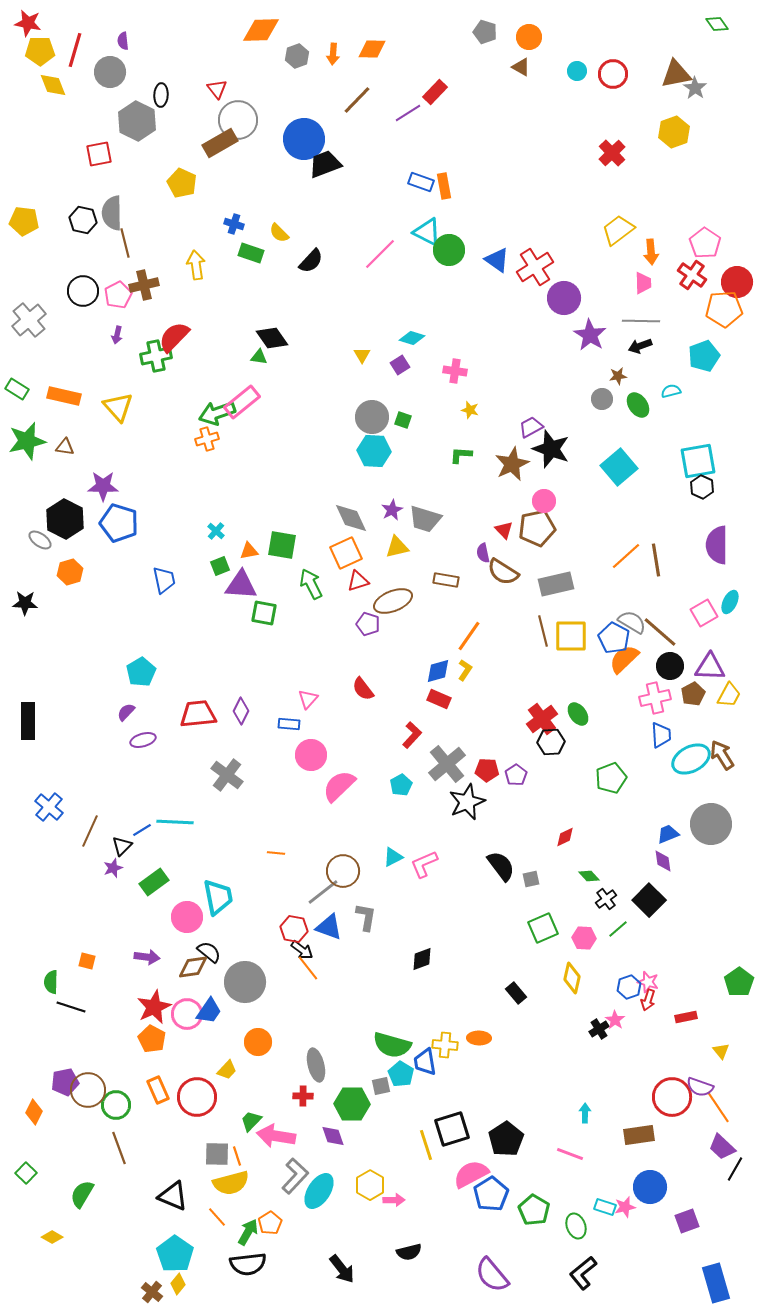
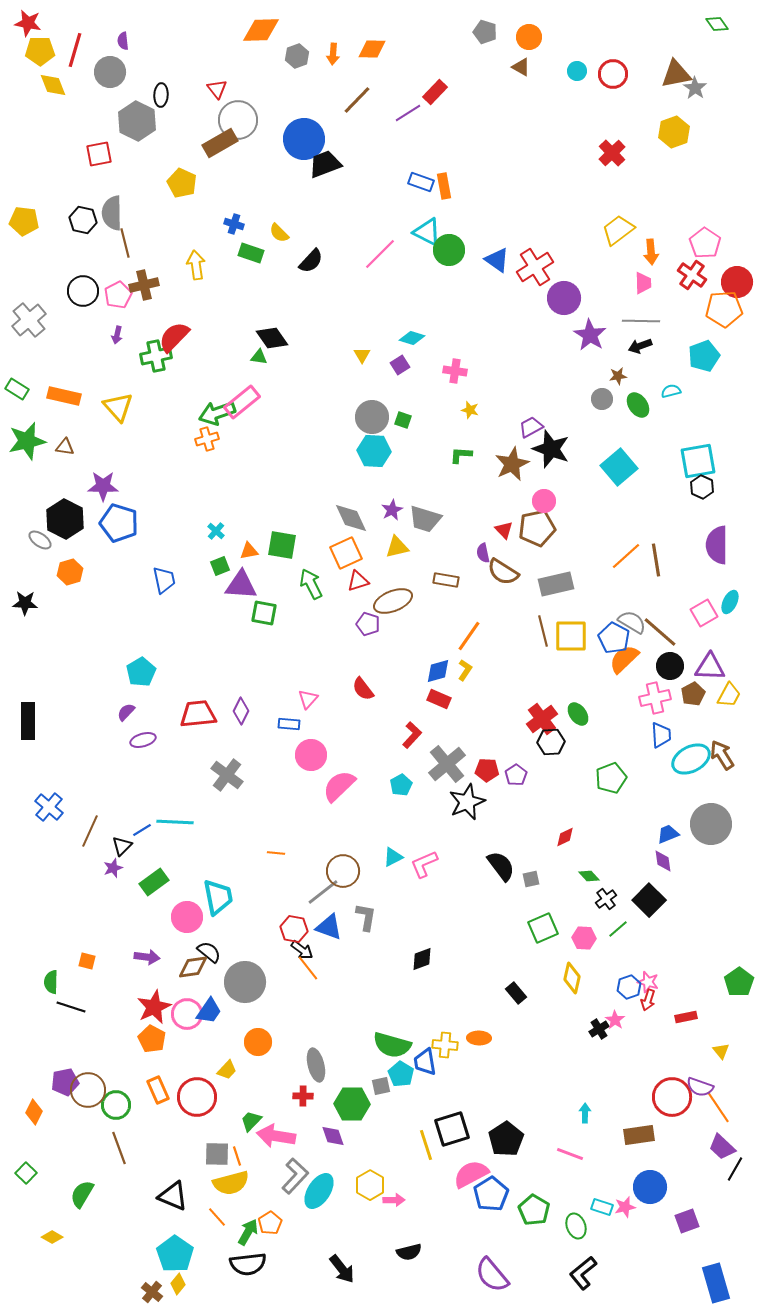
cyan rectangle at (605, 1207): moved 3 px left
